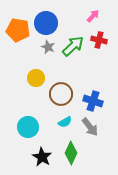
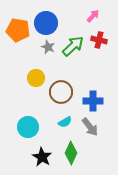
brown circle: moved 2 px up
blue cross: rotated 18 degrees counterclockwise
